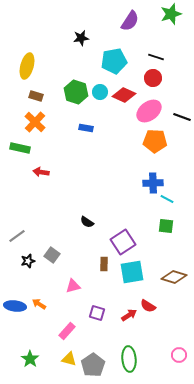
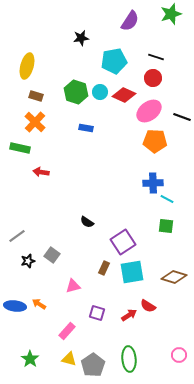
brown rectangle at (104, 264): moved 4 px down; rotated 24 degrees clockwise
